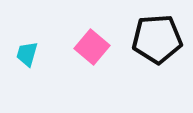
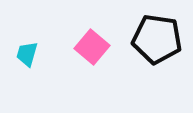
black pentagon: rotated 12 degrees clockwise
